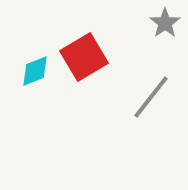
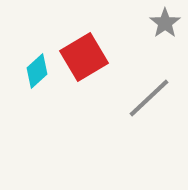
cyan diamond: moved 2 px right; rotated 20 degrees counterclockwise
gray line: moved 2 px left, 1 px down; rotated 9 degrees clockwise
